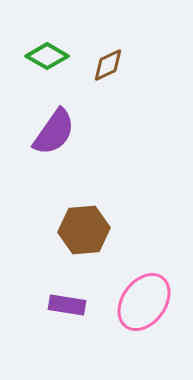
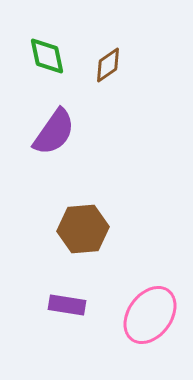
green diamond: rotated 48 degrees clockwise
brown diamond: rotated 9 degrees counterclockwise
brown hexagon: moved 1 px left, 1 px up
pink ellipse: moved 6 px right, 13 px down
